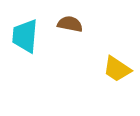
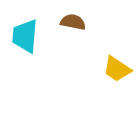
brown semicircle: moved 3 px right, 2 px up
